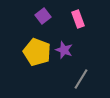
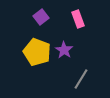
purple square: moved 2 px left, 1 px down
purple star: rotated 12 degrees clockwise
